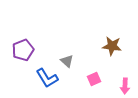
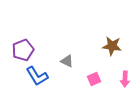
gray triangle: rotated 16 degrees counterclockwise
blue L-shape: moved 10 px left, 2 px up
pink arrow: moved 7 px up
